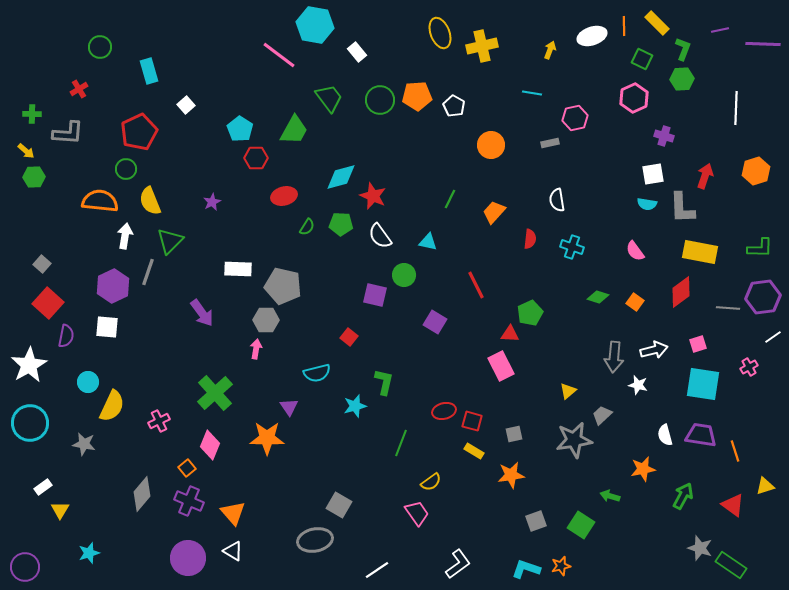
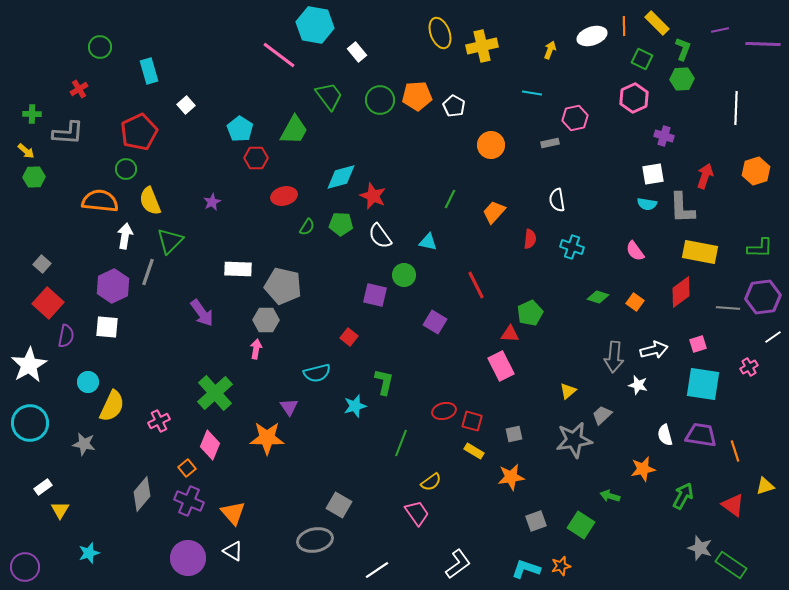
green trapezoid at (329, 98): moved 2 px up
orange star at (511, 475): moved 2 px down
